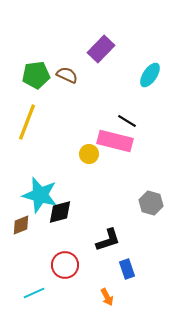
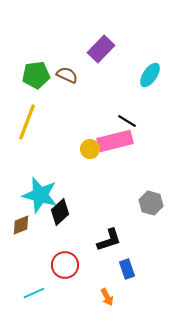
pink rectangle: rotated 28 degrees counterclockwise
yellow circle: moved 1 px right, 5 px up
black diamond: rotated 28 degrees counterclockwise
black L-shape: moved 1 px right
